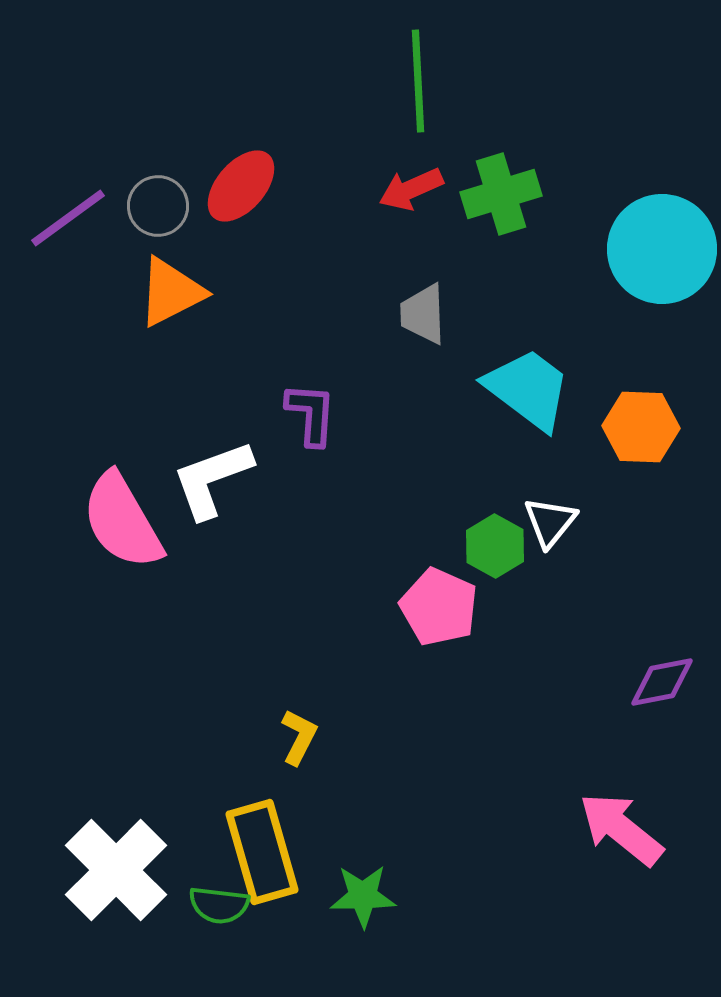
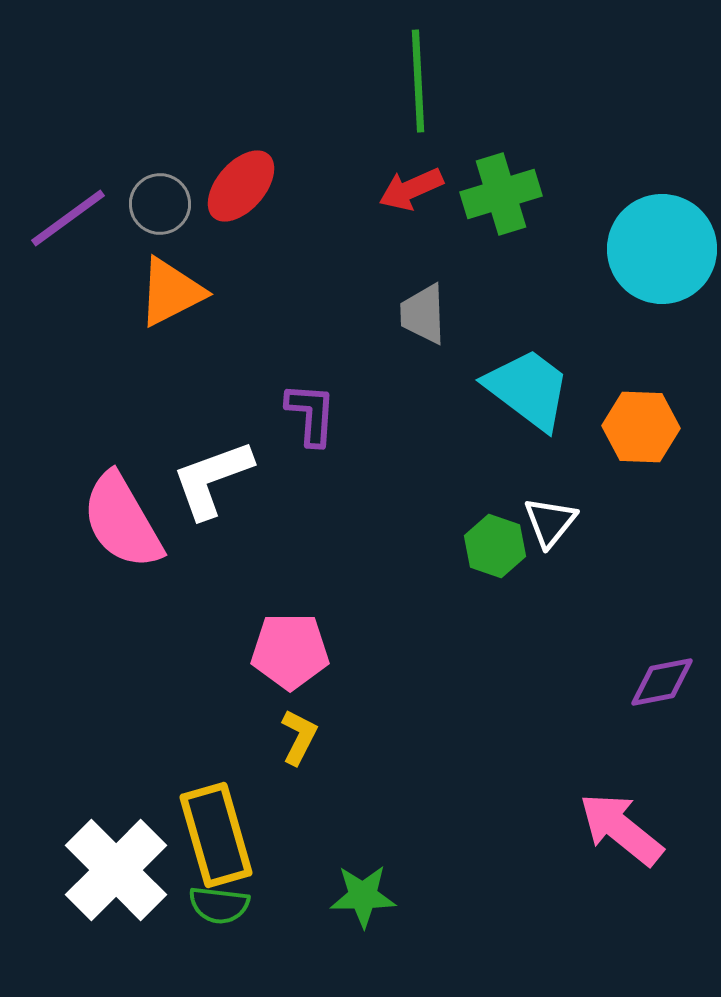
gray circle: moved 2 px right, 2 px up
green hexagon: rotated 10 degrees counterclockwise
pink pentagon: moved 149 px left, 44 px down; rotated 24 degrees counterclockwise
yellow rectangle: moved 46 px left, 17 px up
